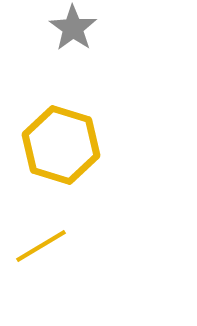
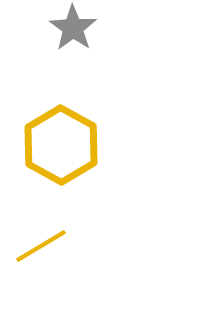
yellow hexagon: rotated 12 degrees clockwise
